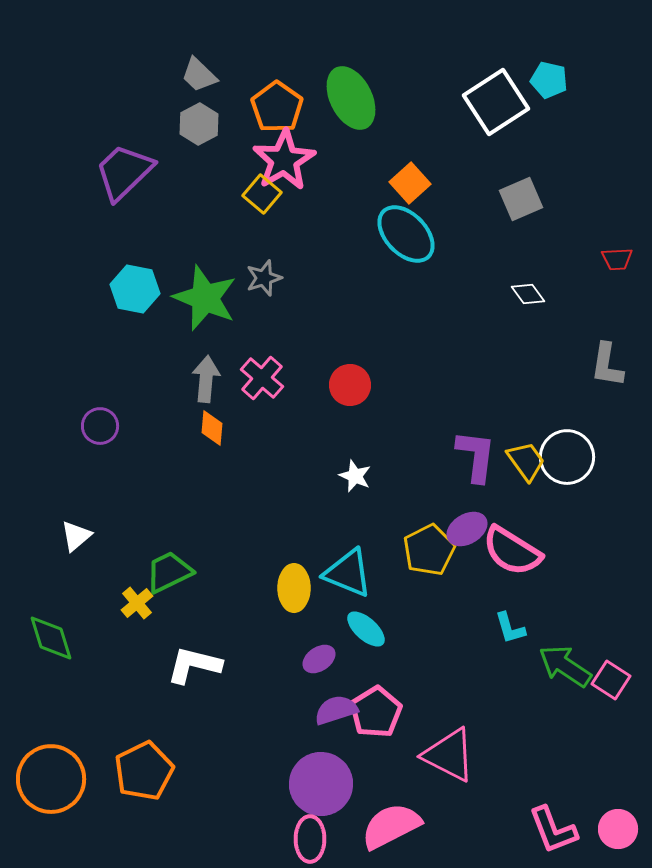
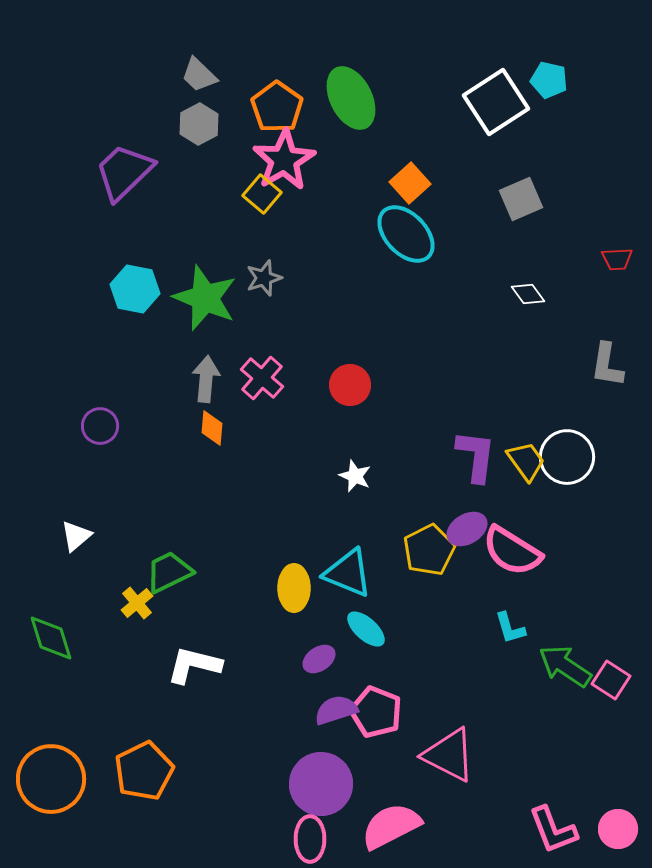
pink pentagon at (376, 712): rotated 18 degrees counterclockwise
